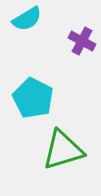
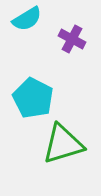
purple cross: moved 10 px left, 2 px up
green triangle: moved 6 px up
